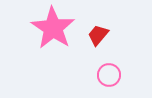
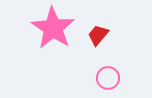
pink circle: moved 1 px left, 3 px down
